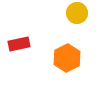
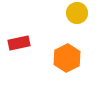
red rectangle: moved 1 px up
